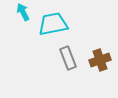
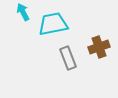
brown cross: moved 1 px left, 13 px up
